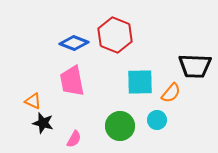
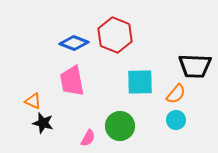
orange semicircle: moved 5 px right, 1 px down
cyan circle: moved 19 px right
pink semicircle: moved 14 px right, 1 px up
